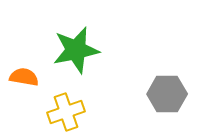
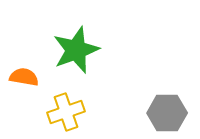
green star: rotated 9 degrees counterclockwise
gray hexagon: moved 19 px down
